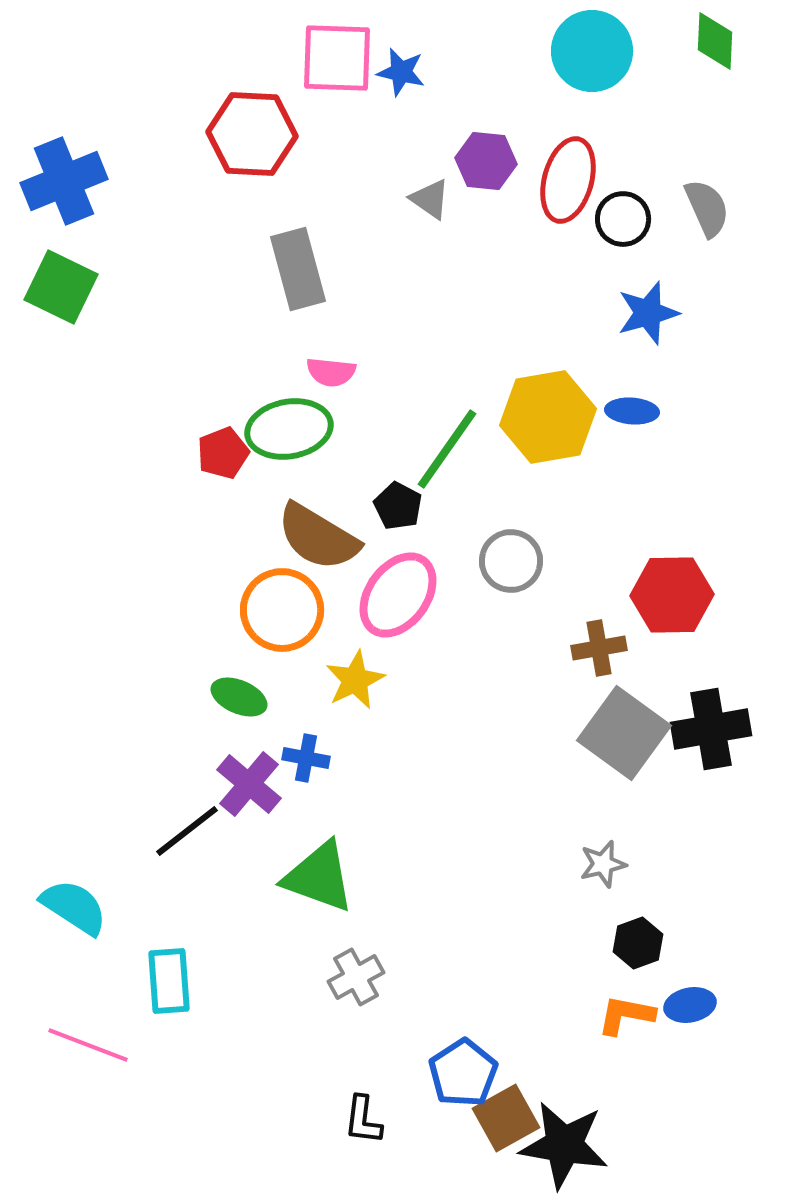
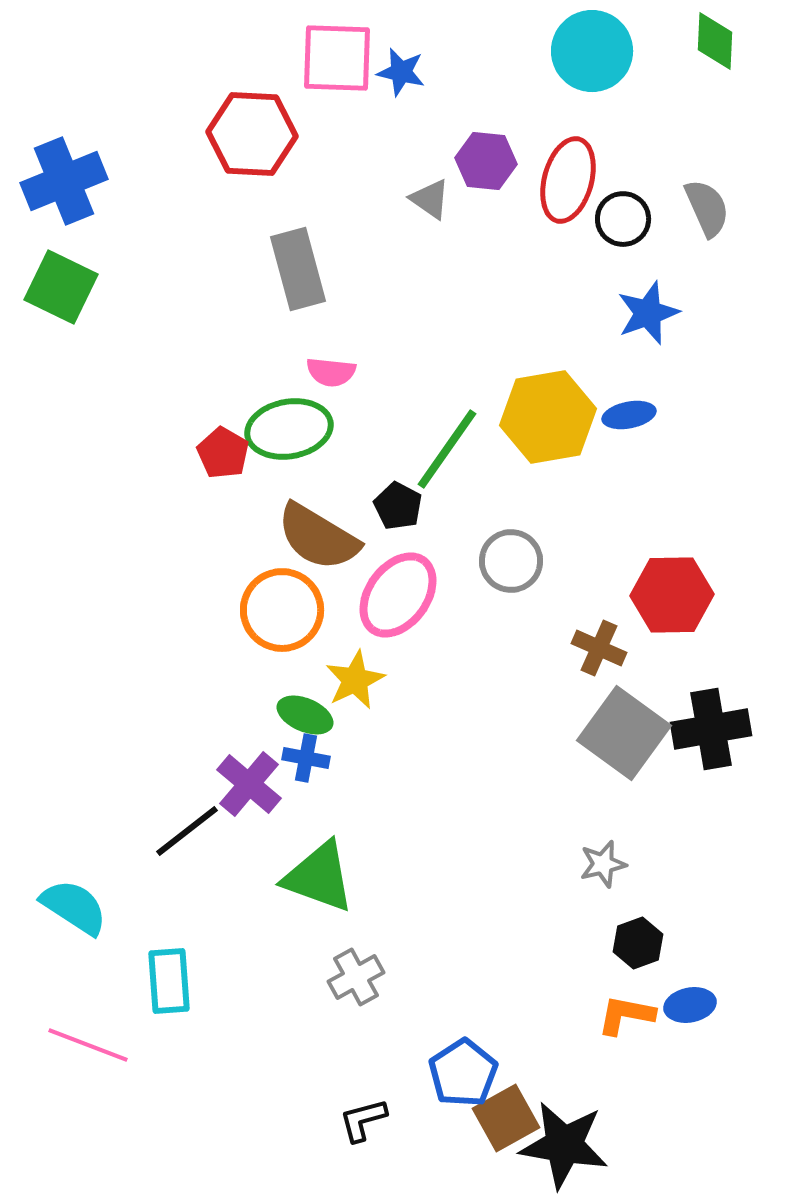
blue star at (648, 313): rotated 4 degrees counterclockwise
blue ellipse at (632, 411): moved 3 px left, 4 px down; rotated 15 degrees counterclockwise
red pentagon at (223, 453): rotated 21 degrees counterclockwise
brown cross at (599, 648): rotated 34 degrees clockwise
green ellipse at (239, 697): moved 66 px right, 18 px down
black L-shape at (363, 1120): rotated 68 degrees clockwise
